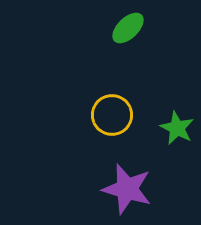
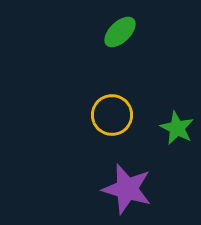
green ellipse: moved 8 px left, 4 px down
